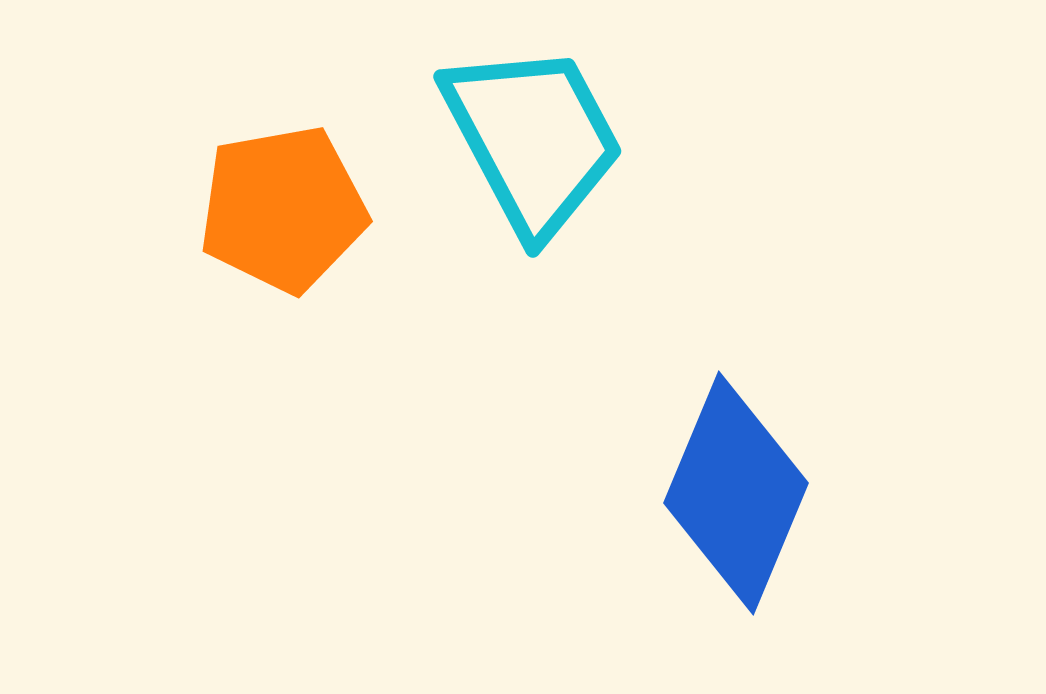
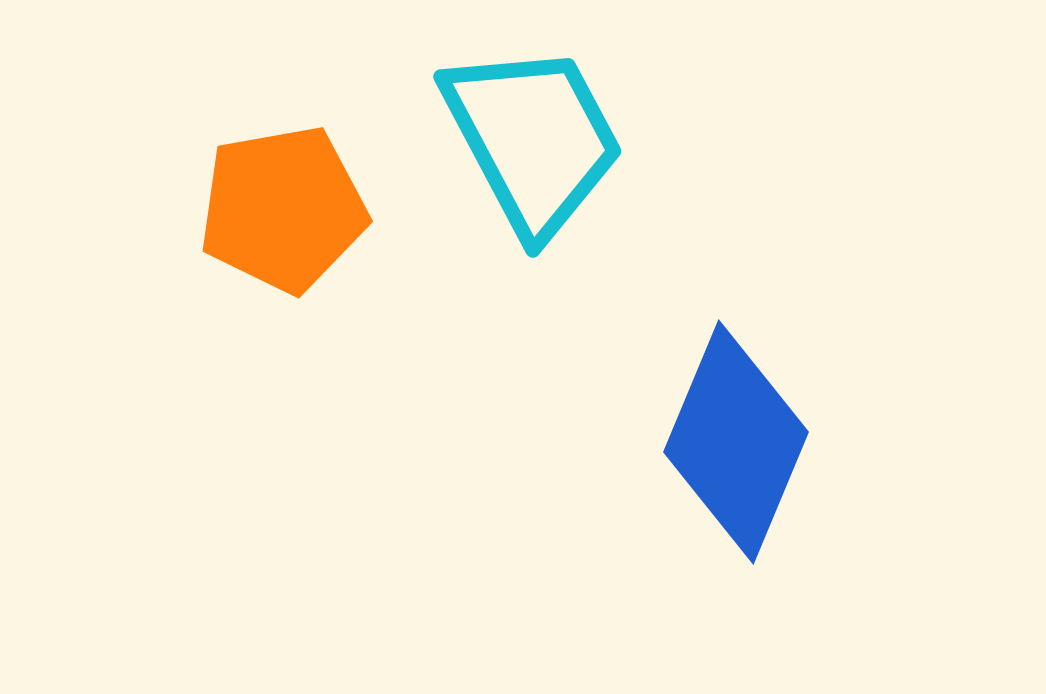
blue diamond: moved 51 px up
